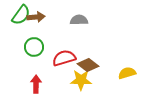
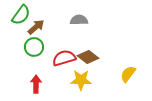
brown arrow: moved 10 px down; rotated 36 degrees counterclockwise
brown diamond: moved 8 px up
yellow semicircle: moved 1 px right, 1 px down; rotated 36 degrees counterclockwise
